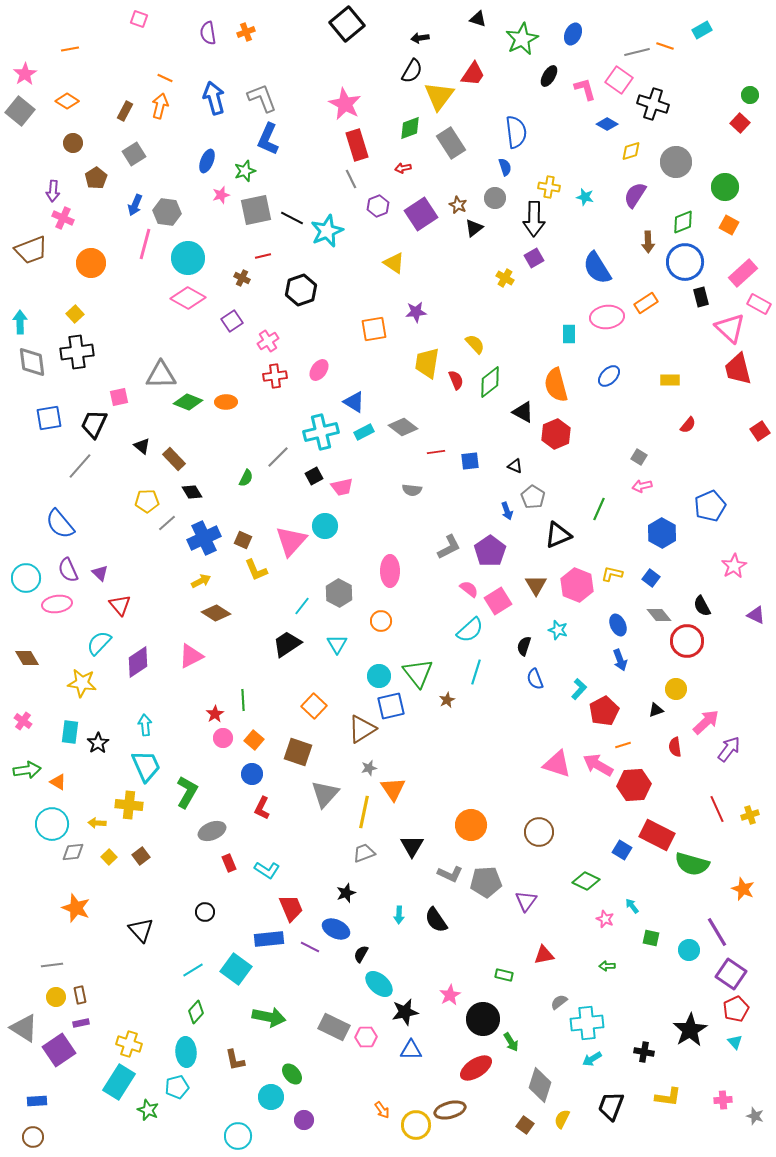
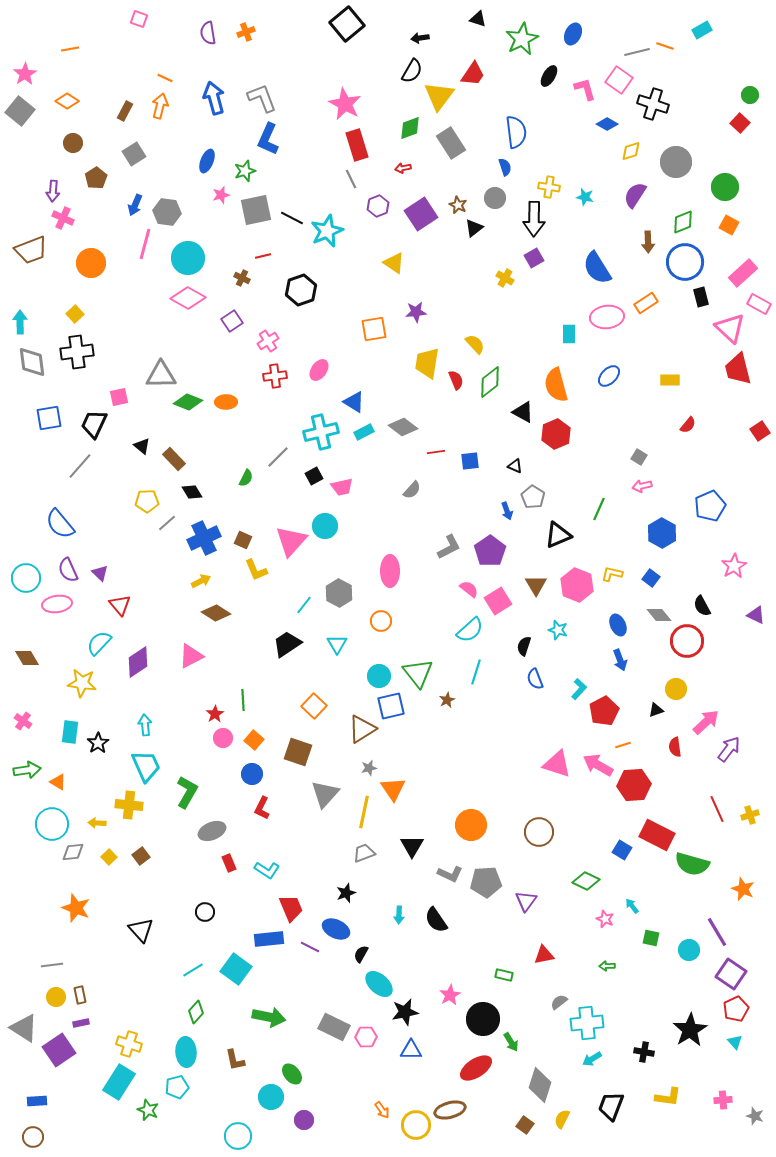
gray semicircle at (412, 490): rotated 54 degrees counterclockwise
cyan line at (302, 606): moved 2 px right, 1 px up
